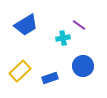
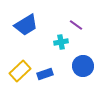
purple line: moved 3 px left
cyan cross: moved 2 px left, 4 px down
blue rectangle: moved 5 px left, 4 px up
